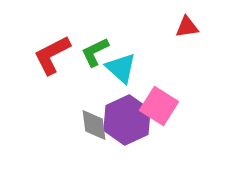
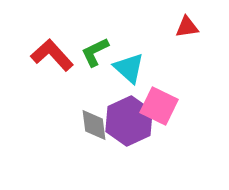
red L-shape: rotated 75 degrees clockwise
cyan triangle: moved 8 px right
pink square: rotated 6 degrees counterclockwise
purple hexagon: moved 2 px right, 1 px down
